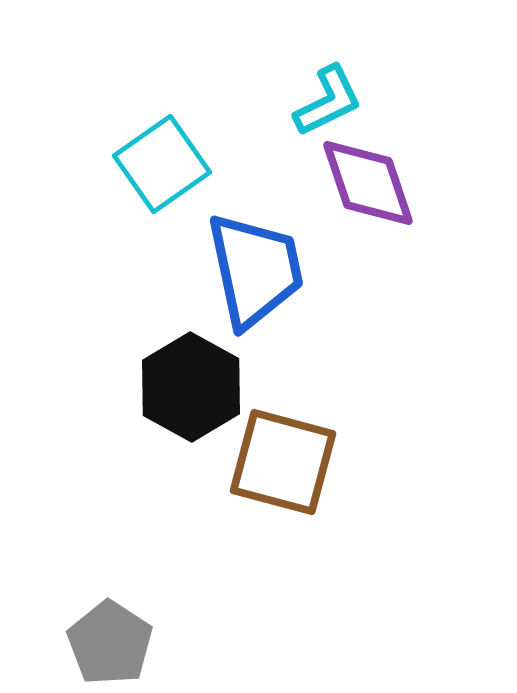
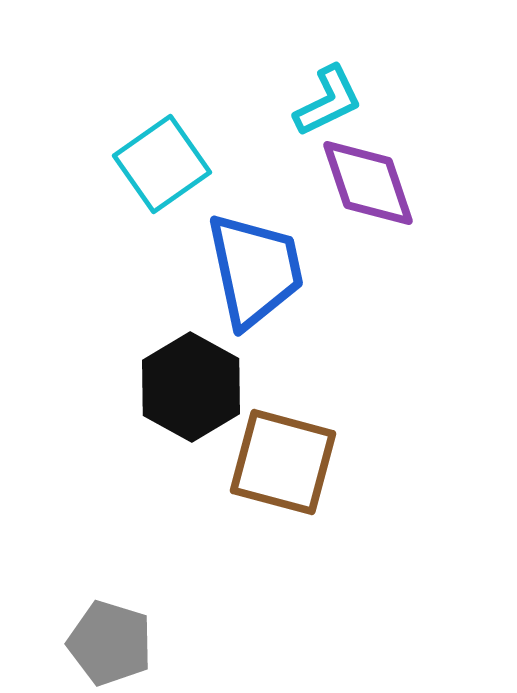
gray pentagon: rotated 16 degrees counterclockwise
